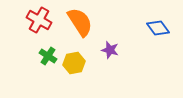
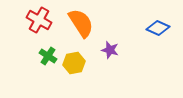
orange semicircle: moved 1 px right, 1 px down
blue diamond: rotated 30 degrees counterclockwise
